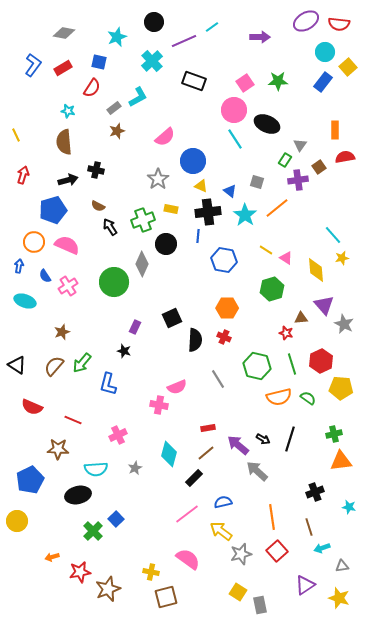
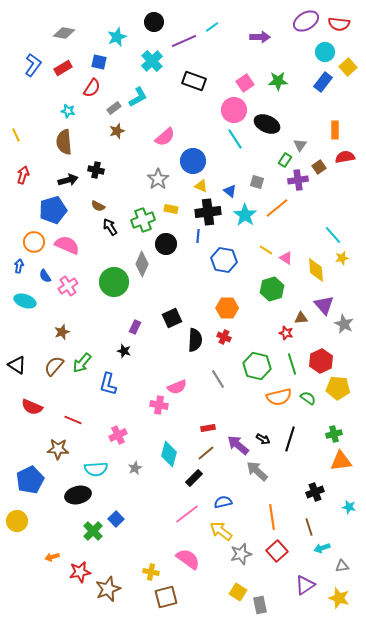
yellow pentagon at (341, 388): moved 3 px left
